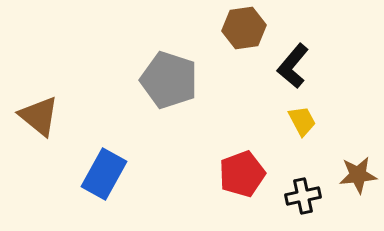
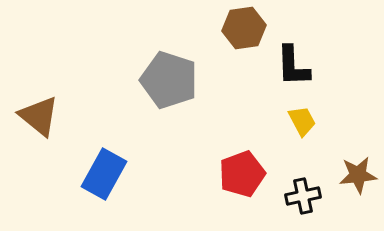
black L-shape: rotated 42 degrees counterclockwise
